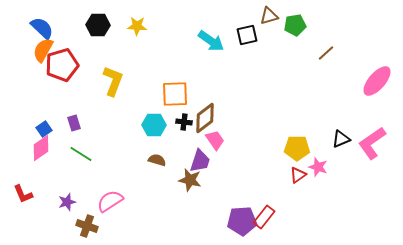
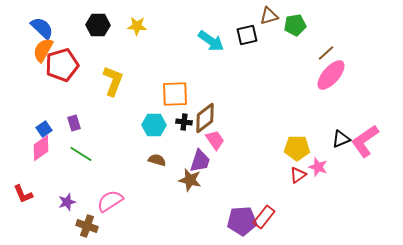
pink ellipse: moved 46 px left, 6 px up
pink L-shape: moved 7 px left, 2 px up
